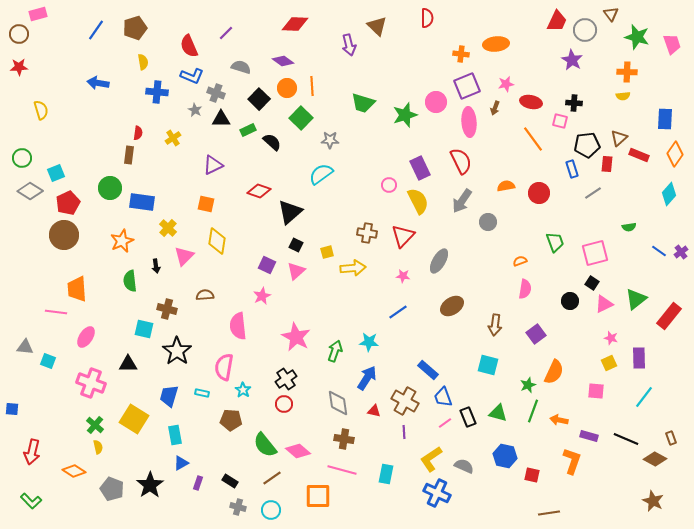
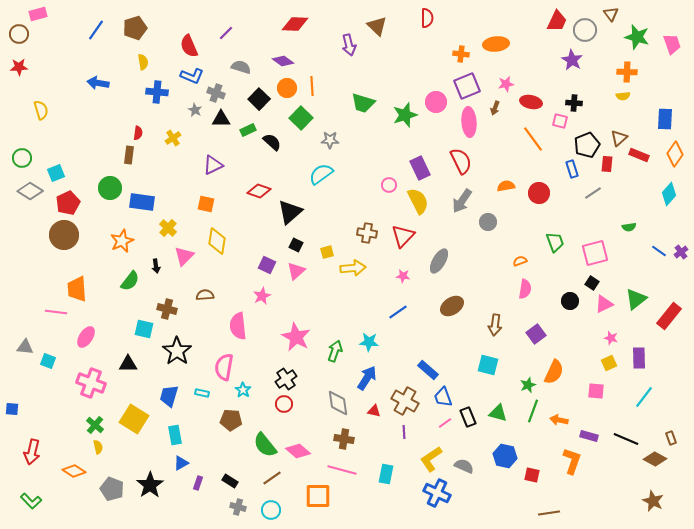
black pentagon at (587, 145): rotated 15 degrees counterclockwise
green semicircle at (130, 281): rotated 135 degrees counterclockwise
